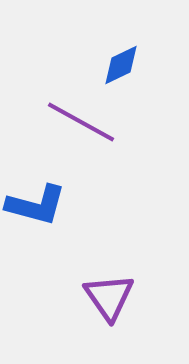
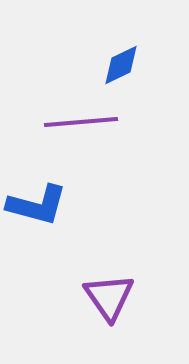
purple line: rotated 34 degrees counterclockwise
blue L-shape: moved 1 px right
